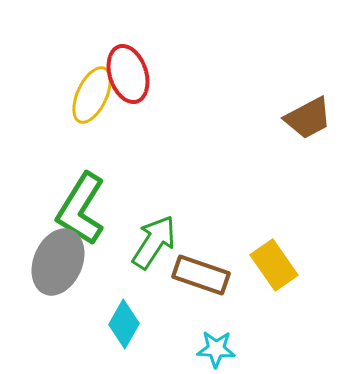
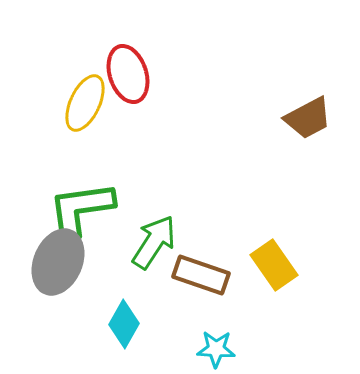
yellow ellipse: moved 7 px left, 8 px down
green L-shape: rotated 50 degrees clockwise
